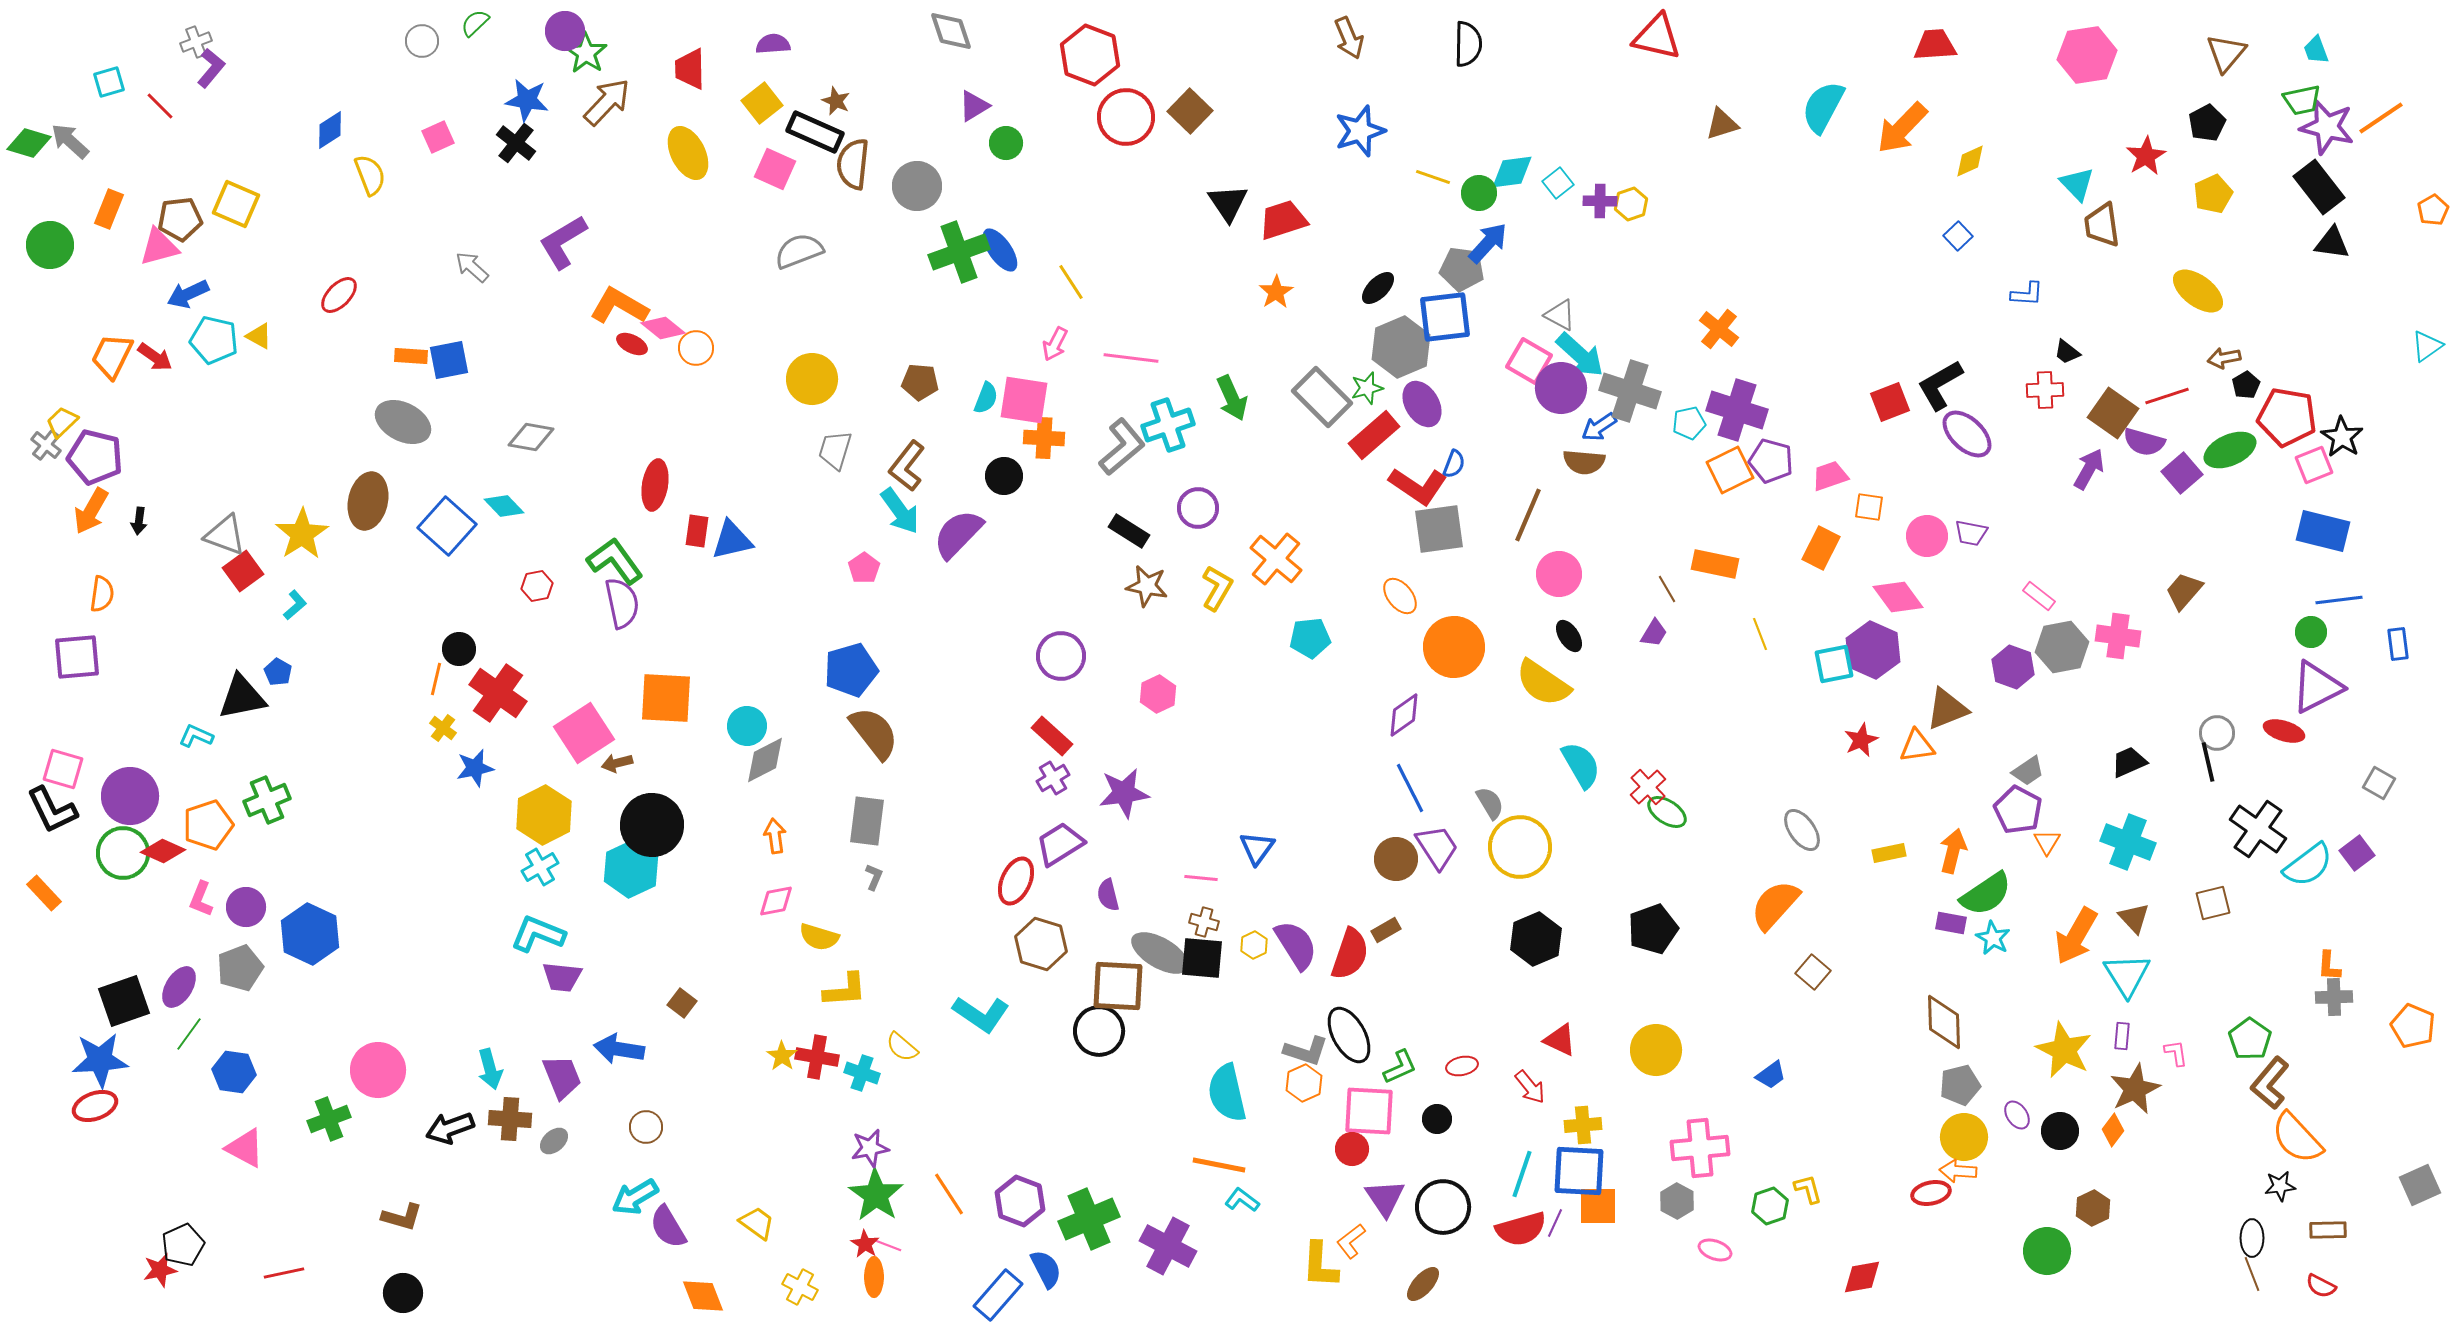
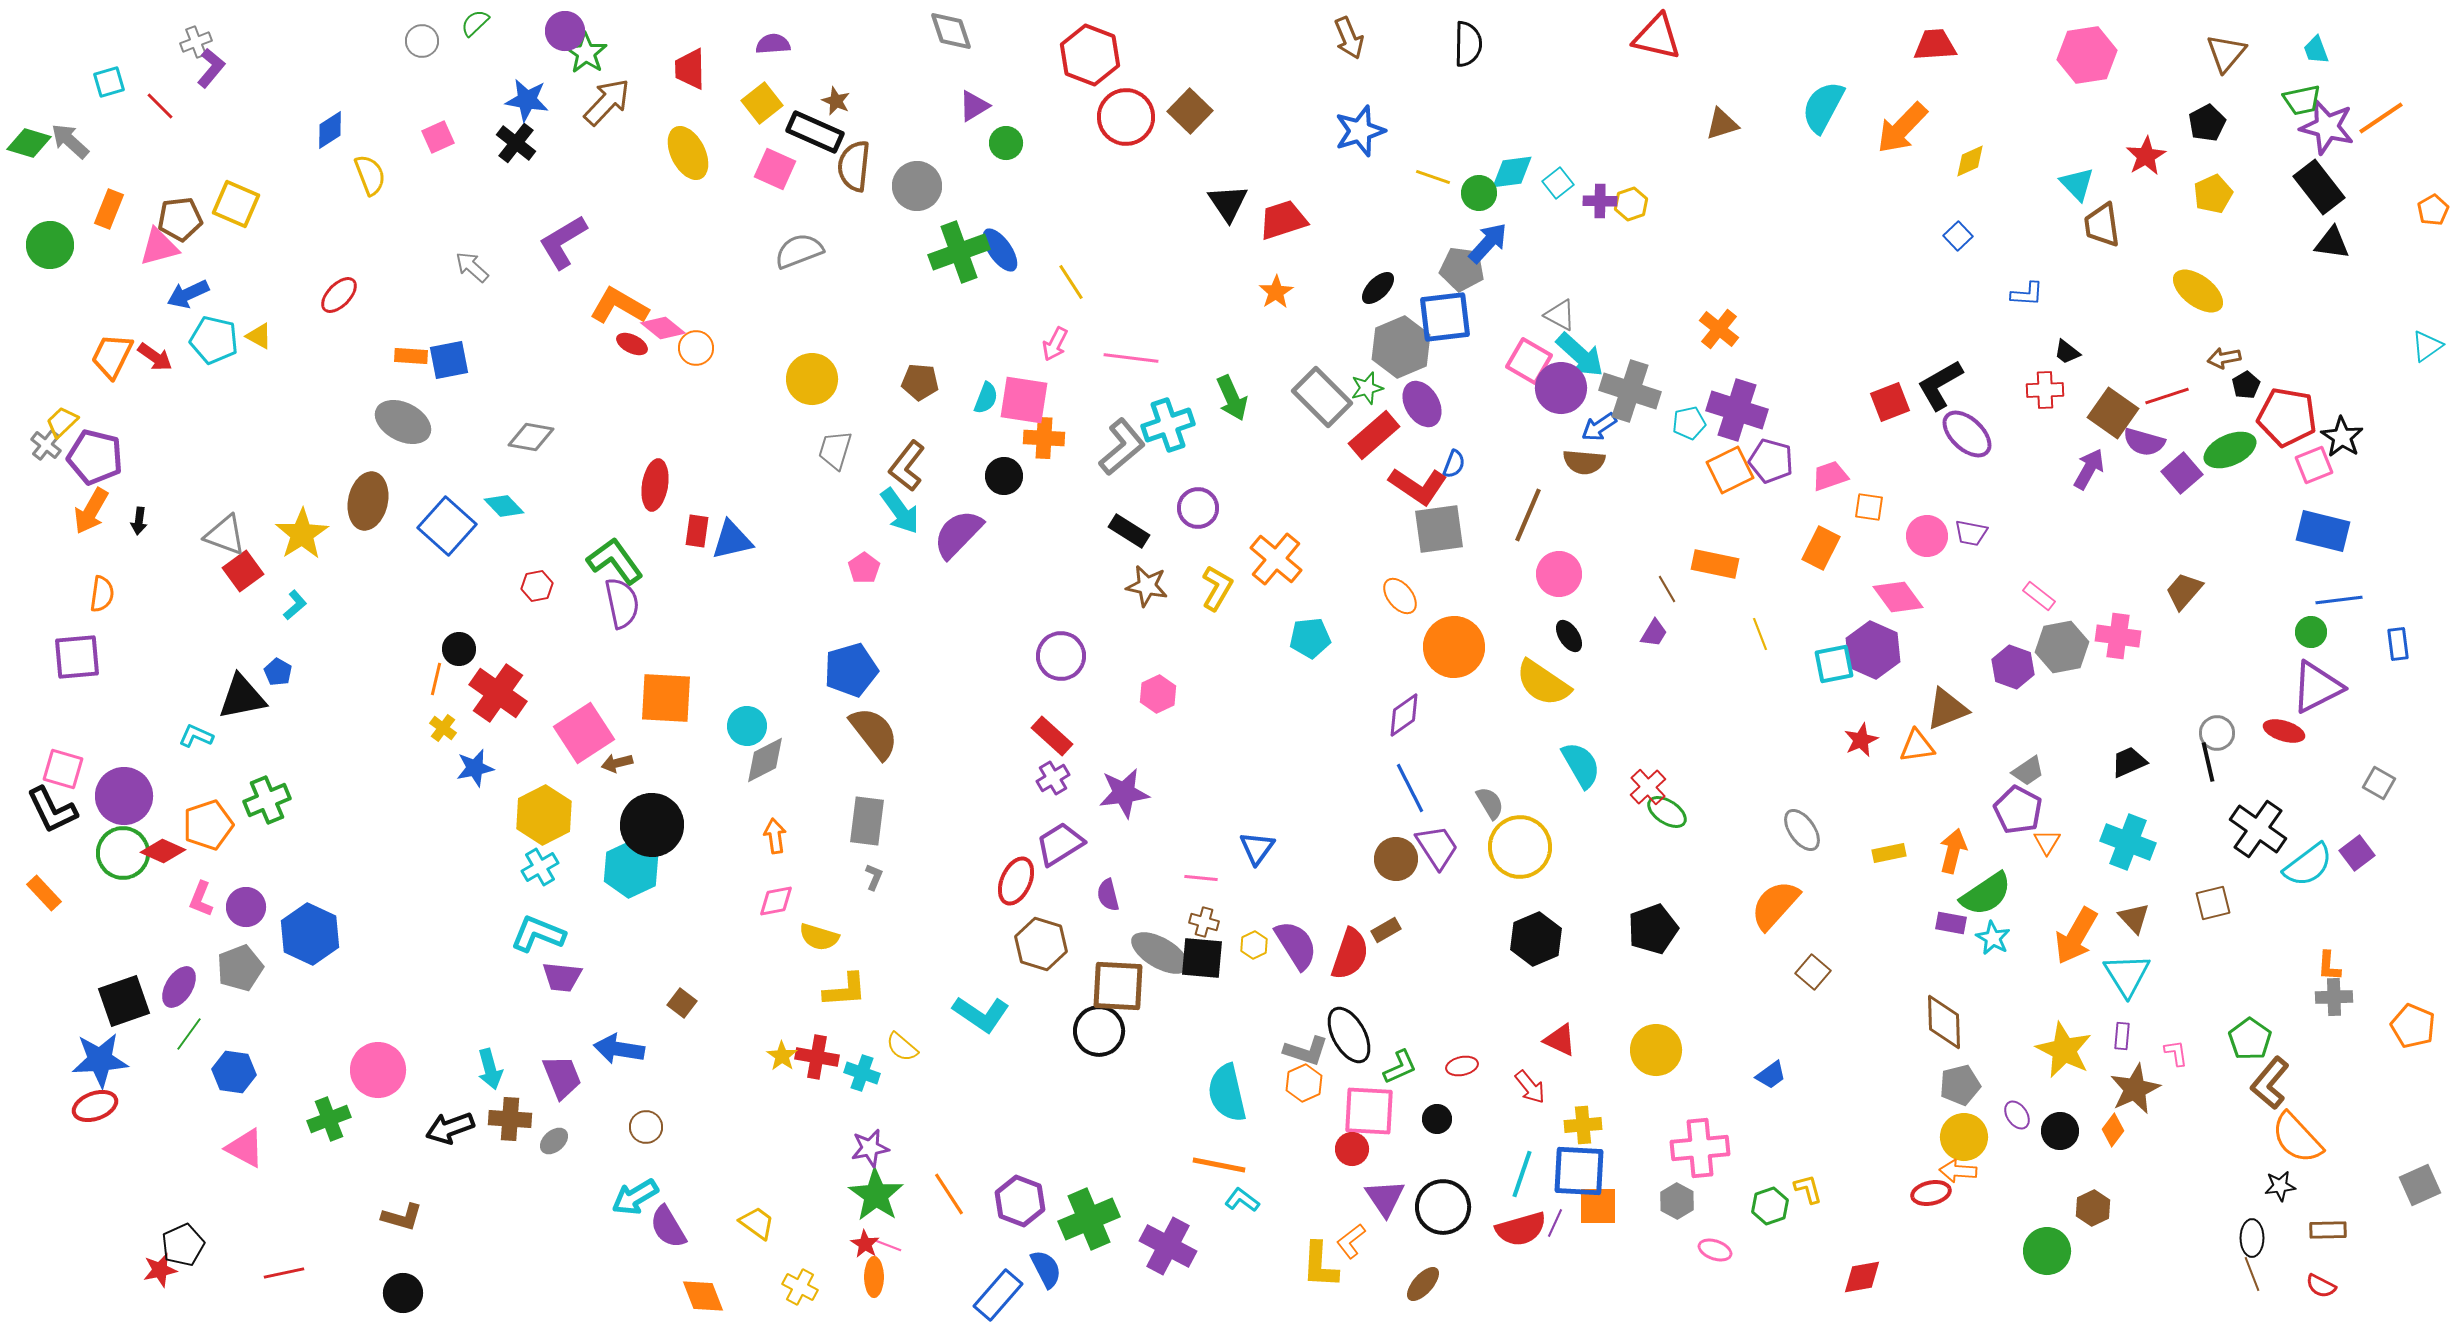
brown semicircle at (853, 164): moved 1 px right, 2 px down
purple circle at (130, 796): moved 6 px left
